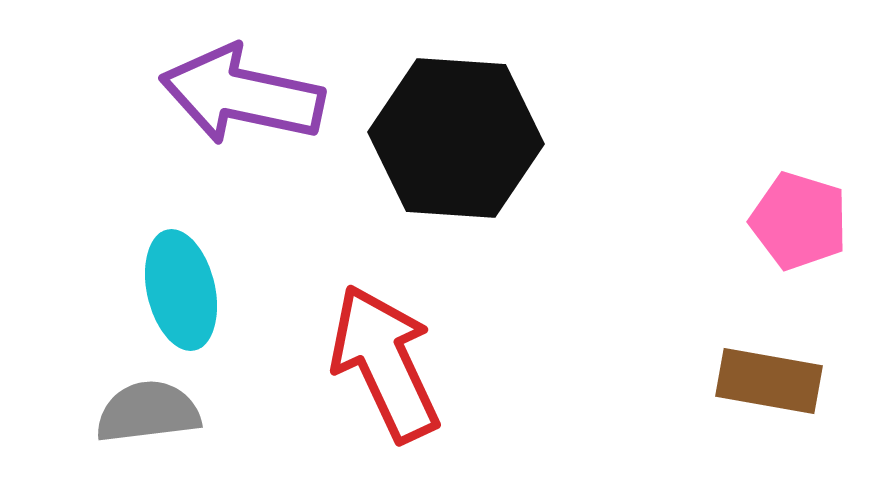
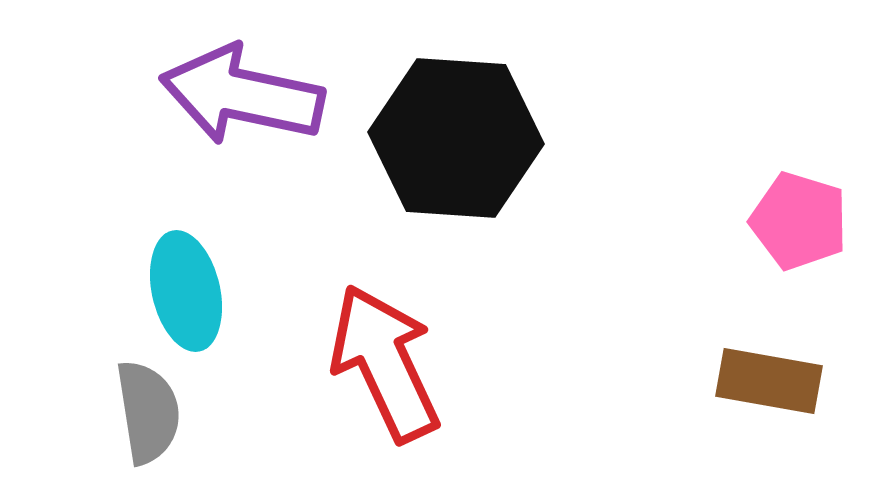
cyan ellipse: moved 5 px right, 1 px down
gray semicircle: rotated 88 degrees clockwise
